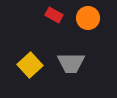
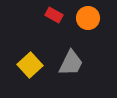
gray trapezoid: rotated 64 degrees counterclockwise
